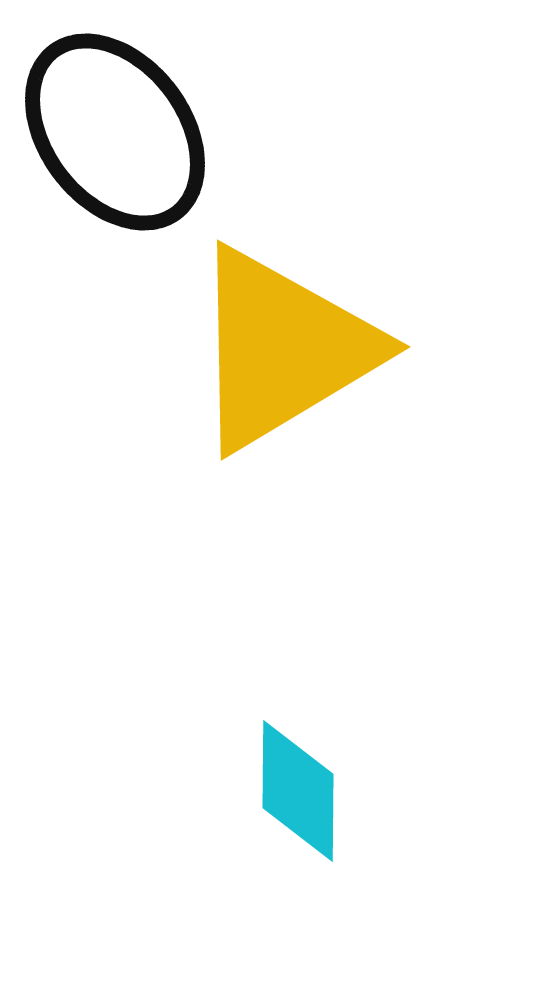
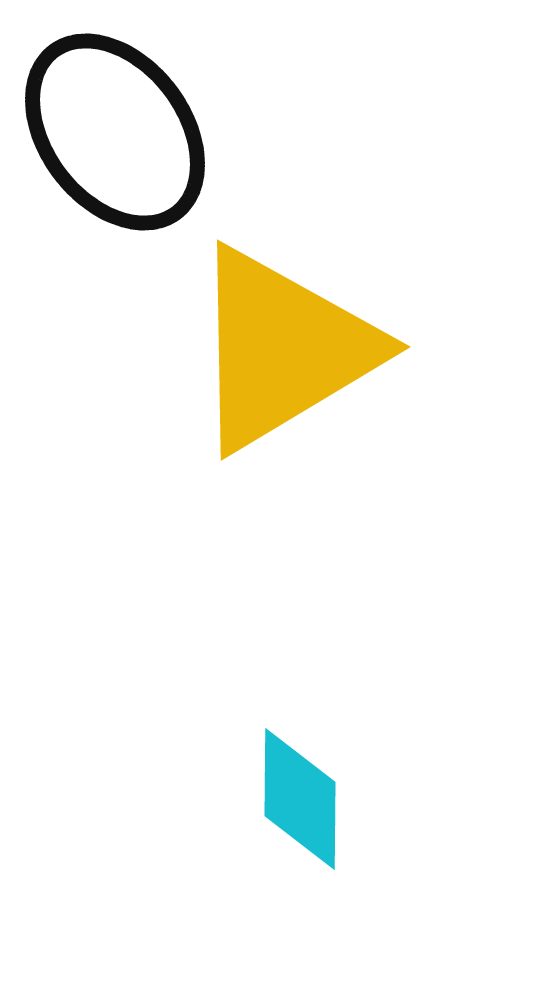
cyan diamond: moved 2 px right, 8 px down
